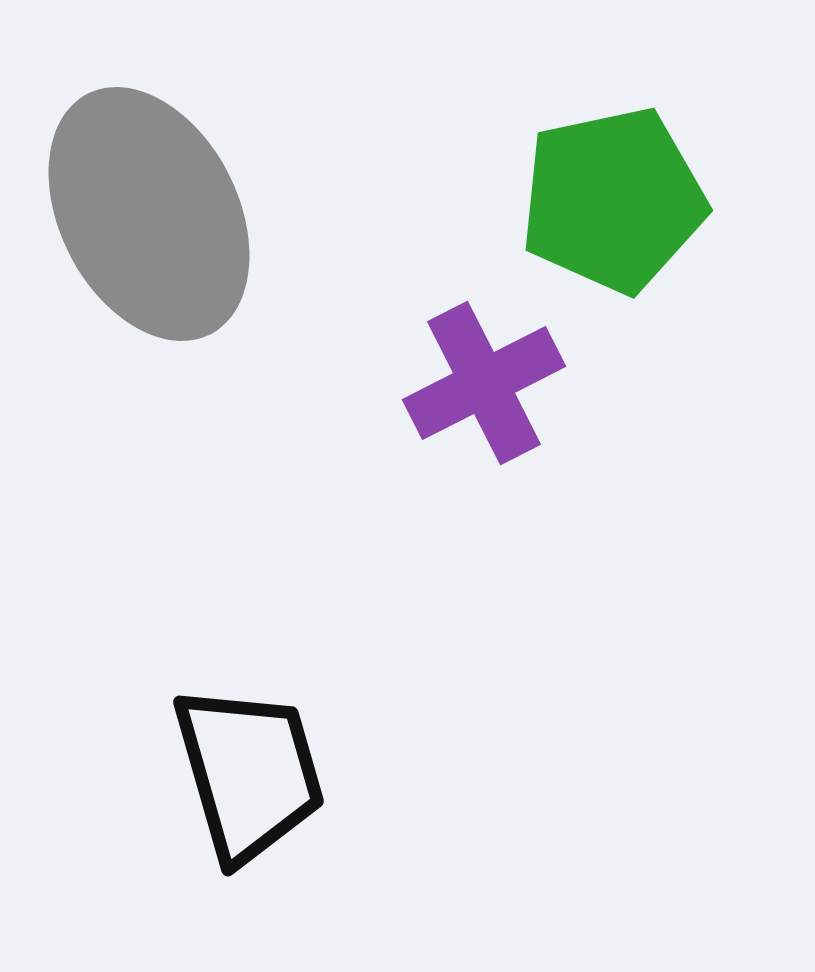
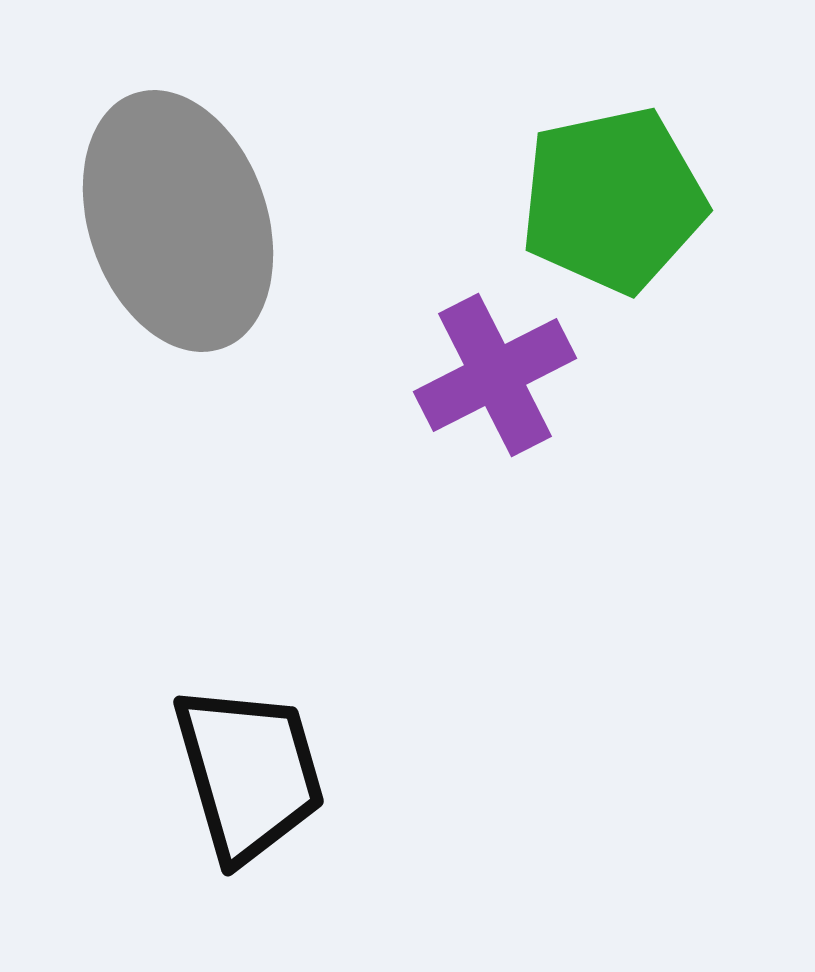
gray ellipse: moved 29 px right, 7 px down; rotated 8 degrees clockwise
purple cross: moved 11 px right, 8 px up
